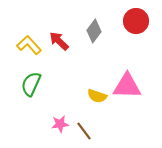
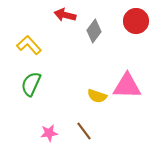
red arrow: moved 6 px right, 26 px up; rotated 30 degrees counterclockwise
pink star: moved 11 px left, 9 px down
